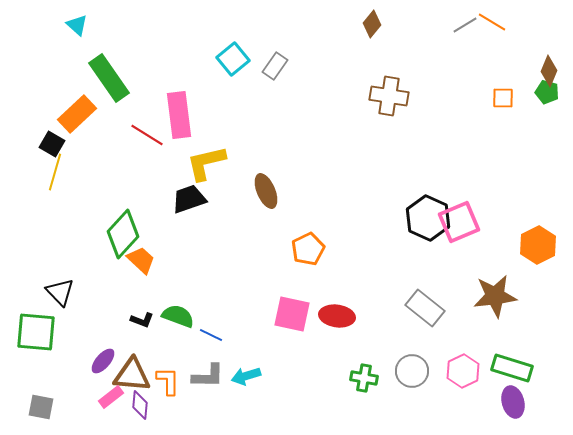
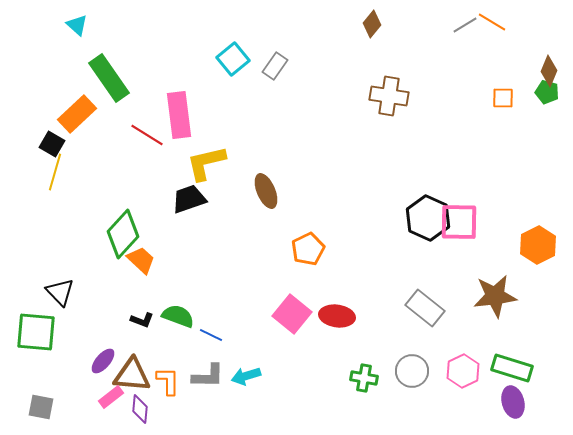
pink square at (459, 222): rotated 24 degrees clockwise
pink square at (292, 314): rotated 27 degrees clockwise
purple diamond at (140, 405): moved 4 px down
